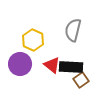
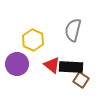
purple circle: moved 3 px left
brown square: rotated 21 degrees counterclockwise
